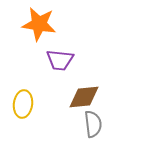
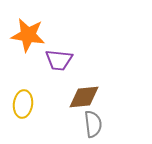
orange star: moved 11 px left, 11 px down
purple trapezoid: moved 1 px left
